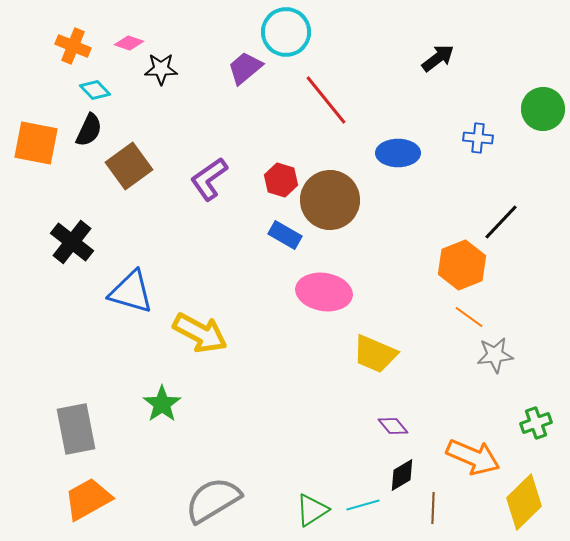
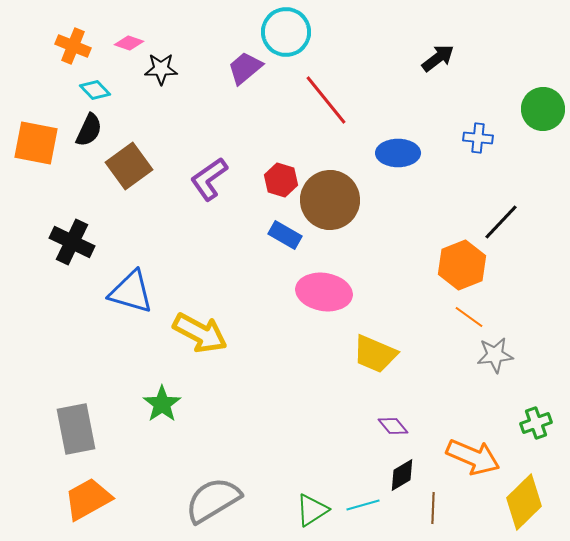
black cross: rotated 12 degrees counterclockwise
